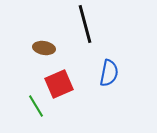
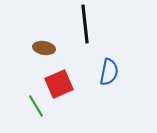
black line: rotated 9 degrees clockwise
blue semicircle: moved 1 px up
